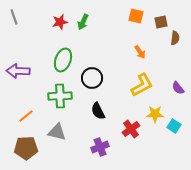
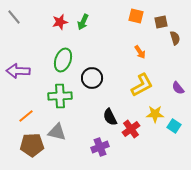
gray line: rotated 21 degrees counterclockwise
brown semicircle: rotated 24 degrees counterclockwise
black semicircle: moved 12 px right, 6 px down
brown pentagon: moved 6 px right, 3 px up
